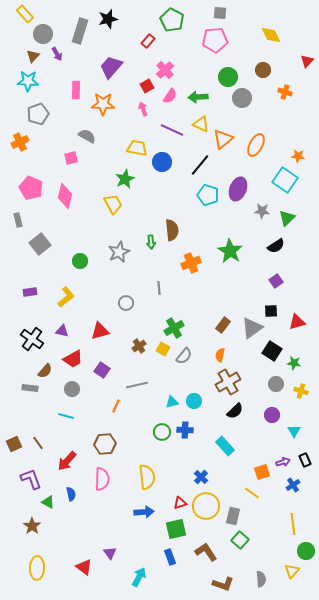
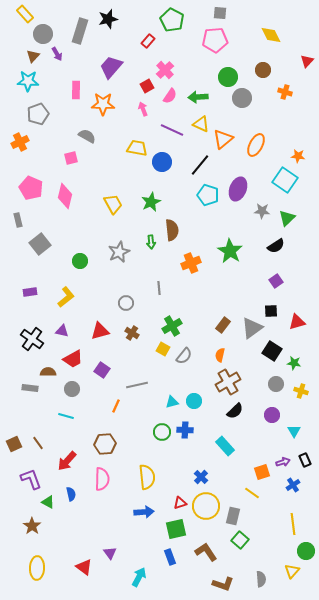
green star at (125, 179): moved 26 px right, 23 px down
green cross at (174, 328): moved 2 px left, 2 px up
brown cross at (139, 346): moved 7 px left, 13 px up; rotated 24 degrees counterclockwise
brown semicircle at (45, 371): moved 3 px right, 1 px down; rotated 133 degrees counterclockwise
